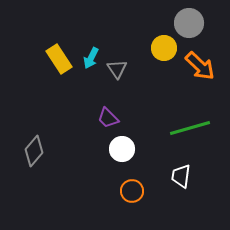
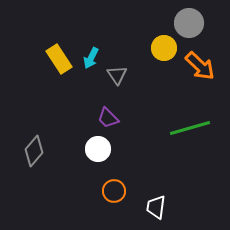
gray triangle: moved 6 px down
white circle: moved 24 px left
white trapezoid: moved 25 px left, 31 px down
orange circle: moved 18 px left
